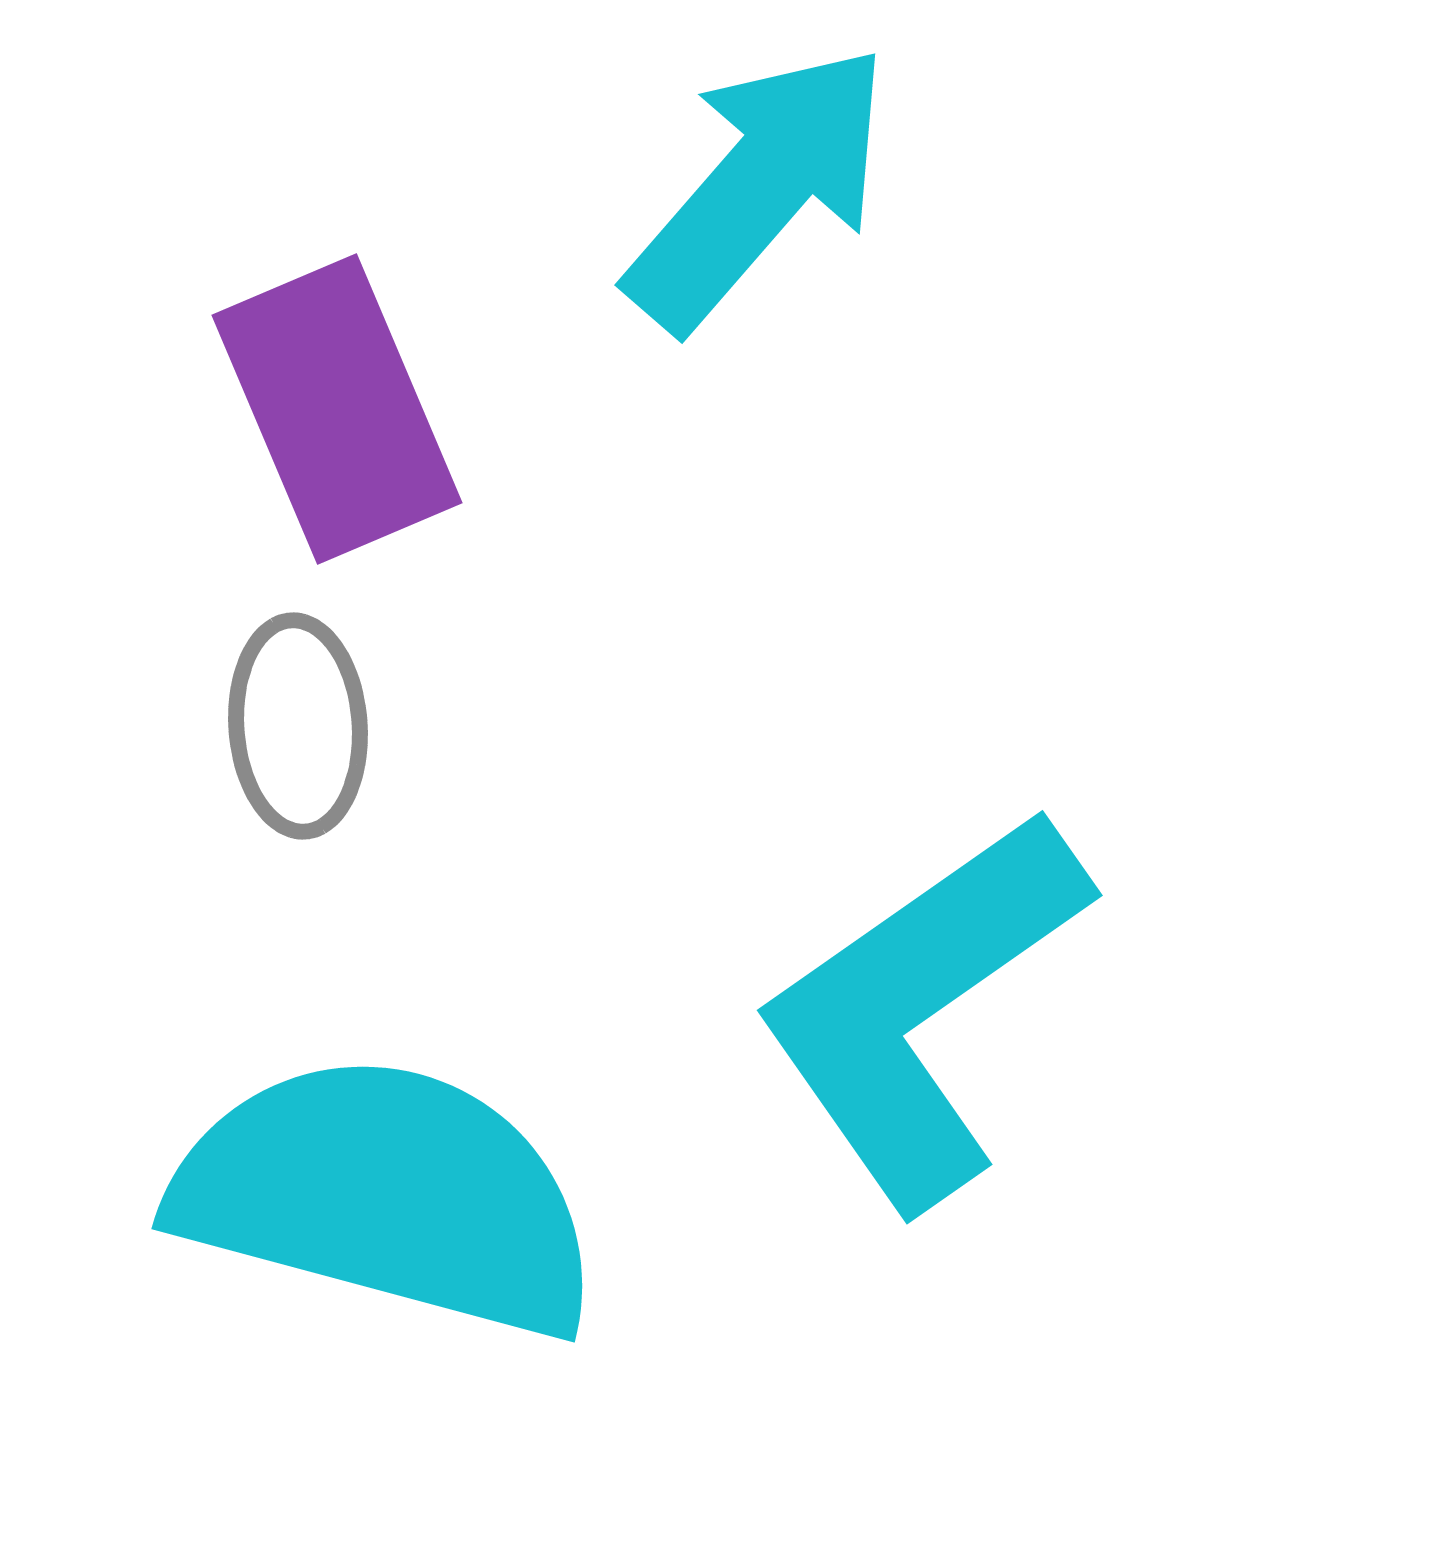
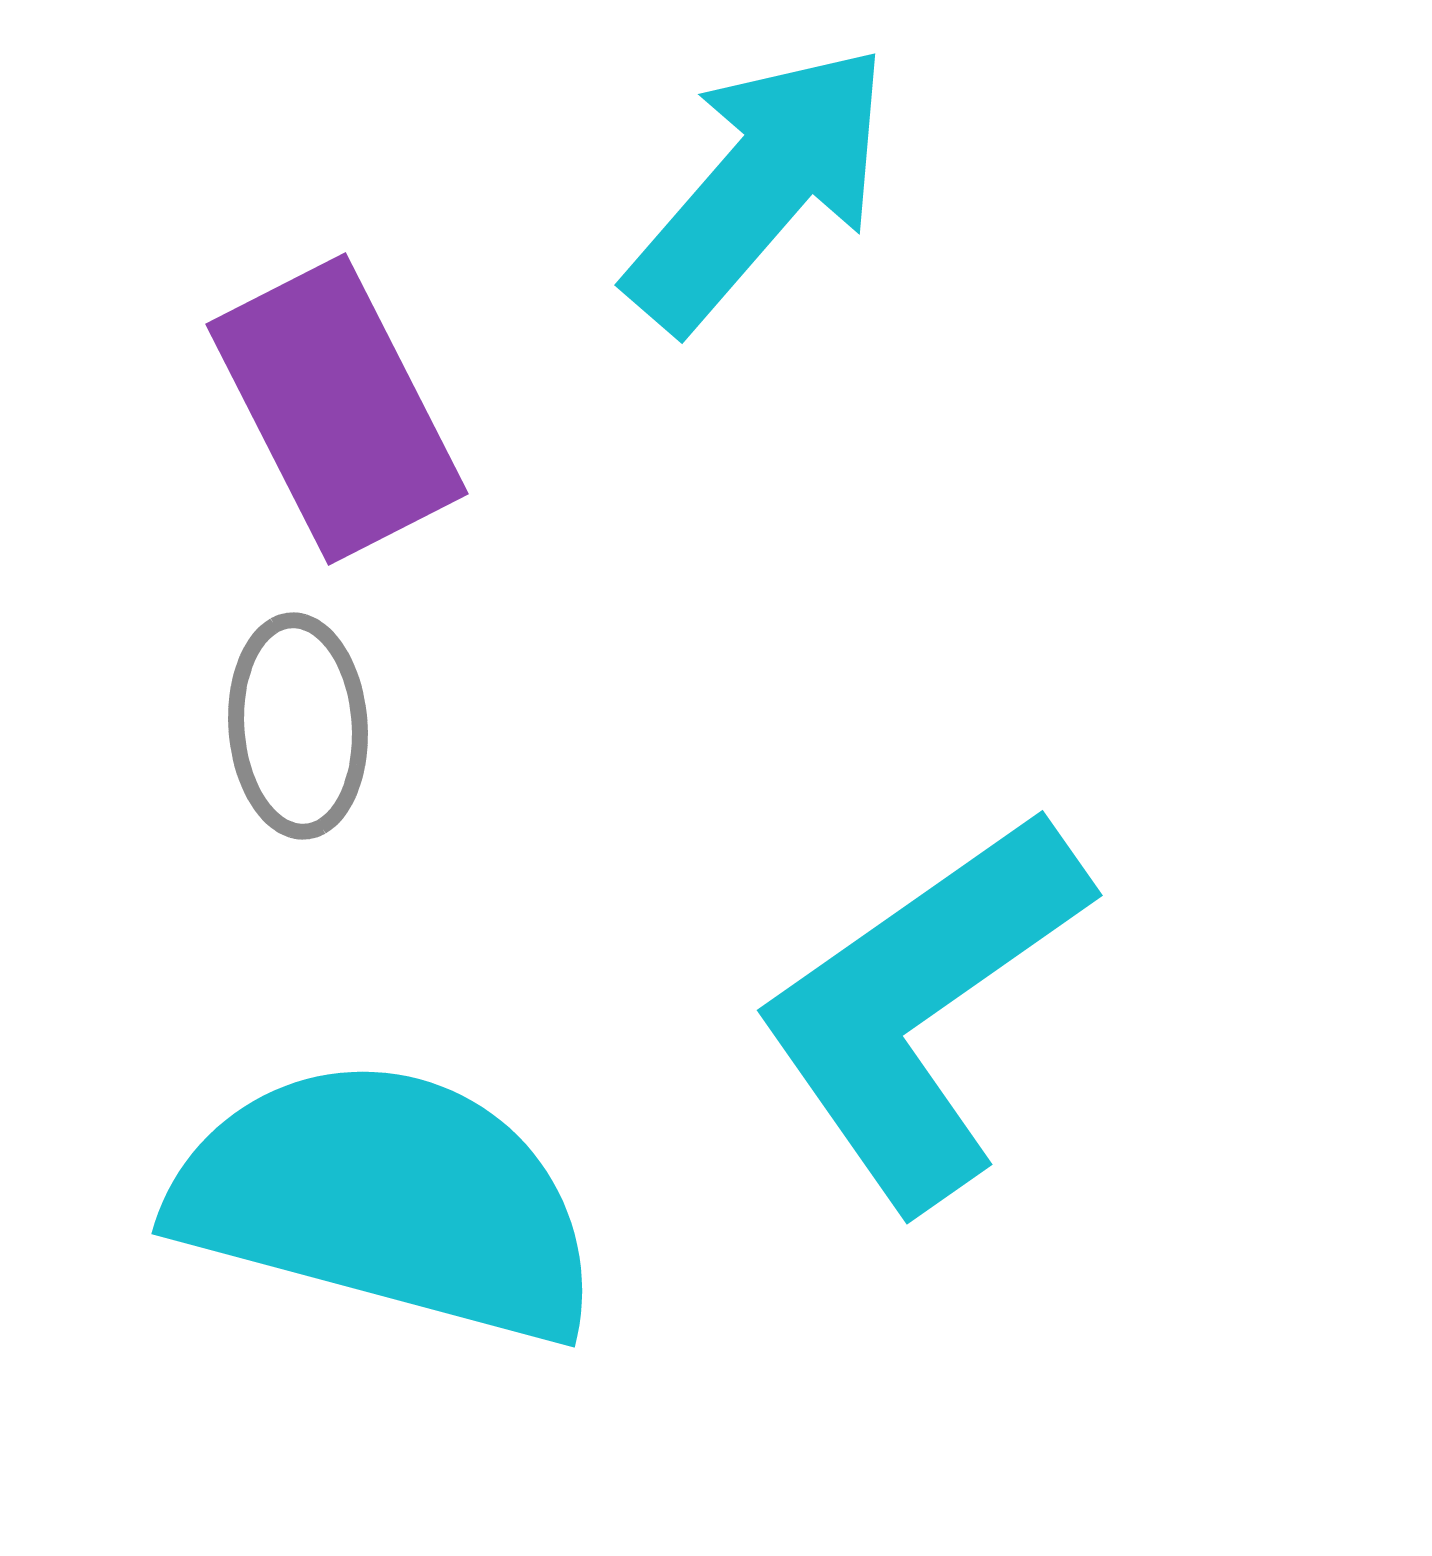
purple rectangle: rotated 4 degrees counterclockwise
cyan semicircle: moved 5 px down
